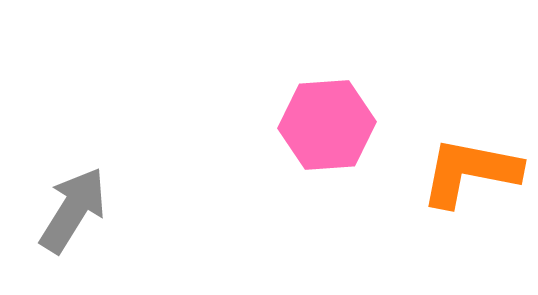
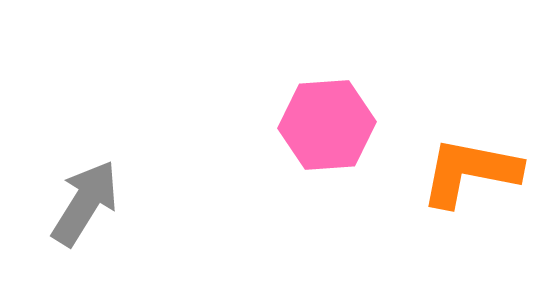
gray arrow: moved 12 px right, 7 px up
